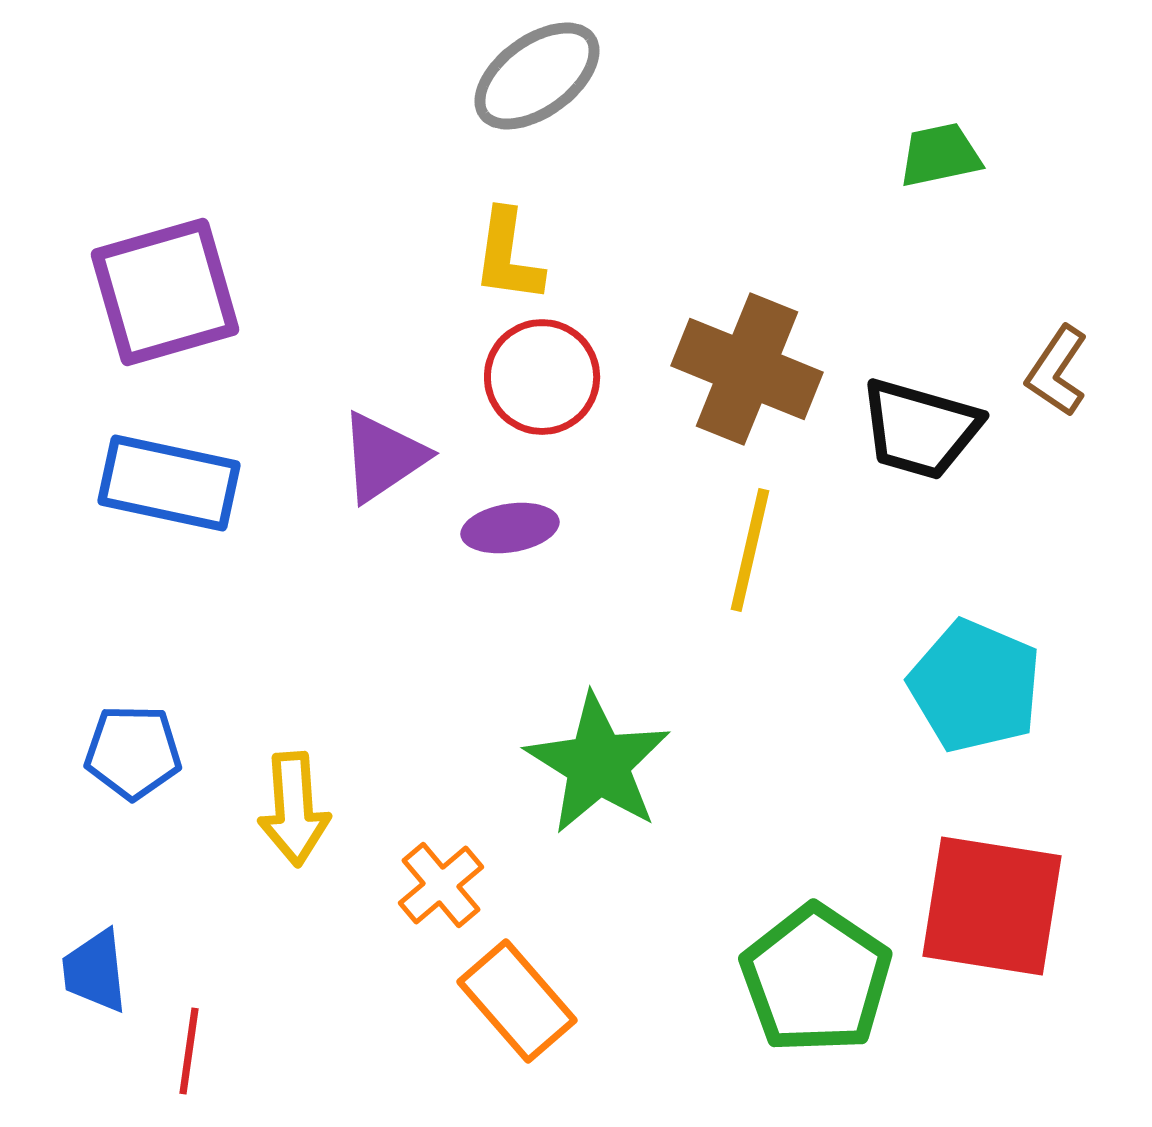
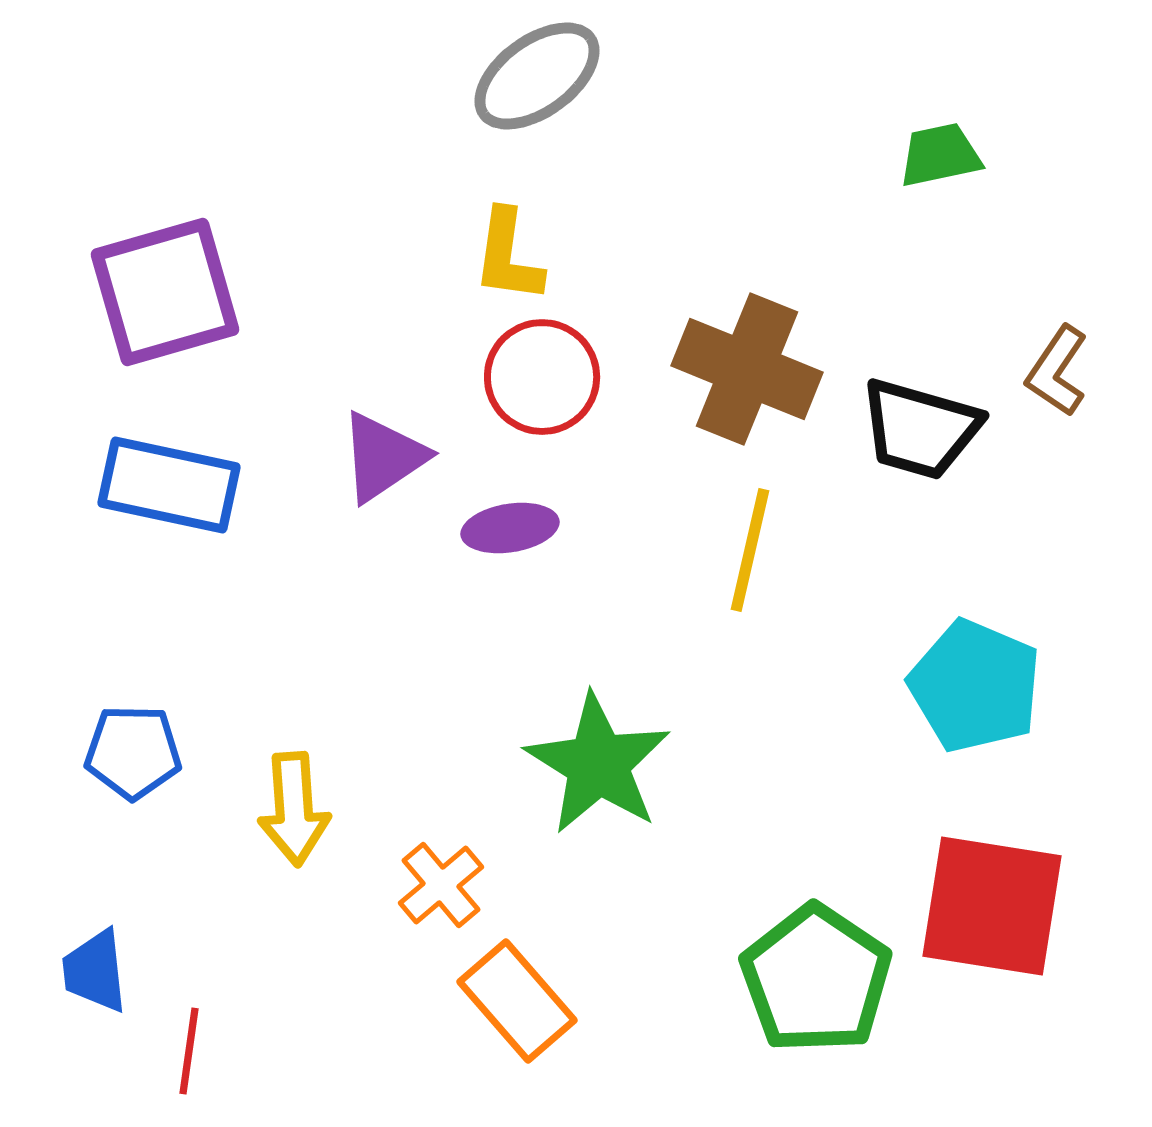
blue rectangle: moved 2 px down
